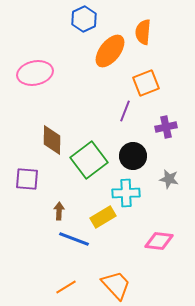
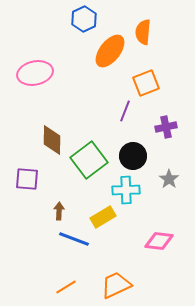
gray star: rotated 24 degrees clockwise
cyan cross: moved 3 px up
orange trapezoid: rotated 72 degrees counterclockwise
